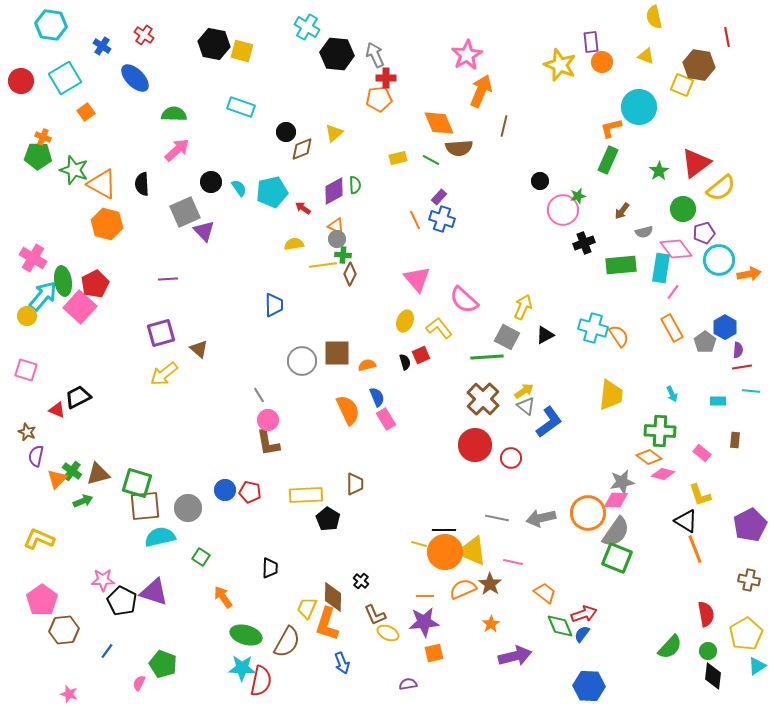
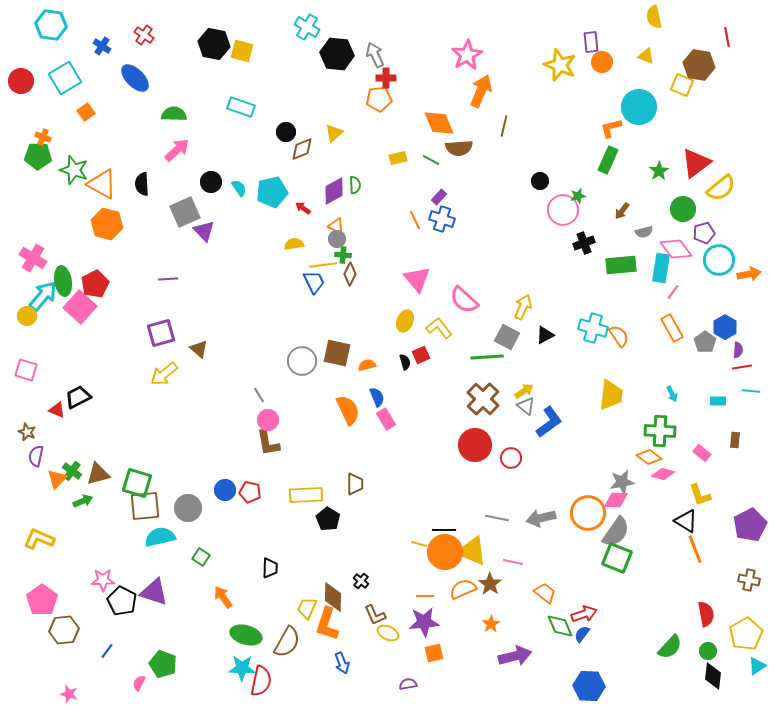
blue trapezoid at (274, 305): moved 40 px right, 23 px up; rotated 25 degrees counterclockwise
brown square at (337, 353): rotated 12 degrees clockwise
